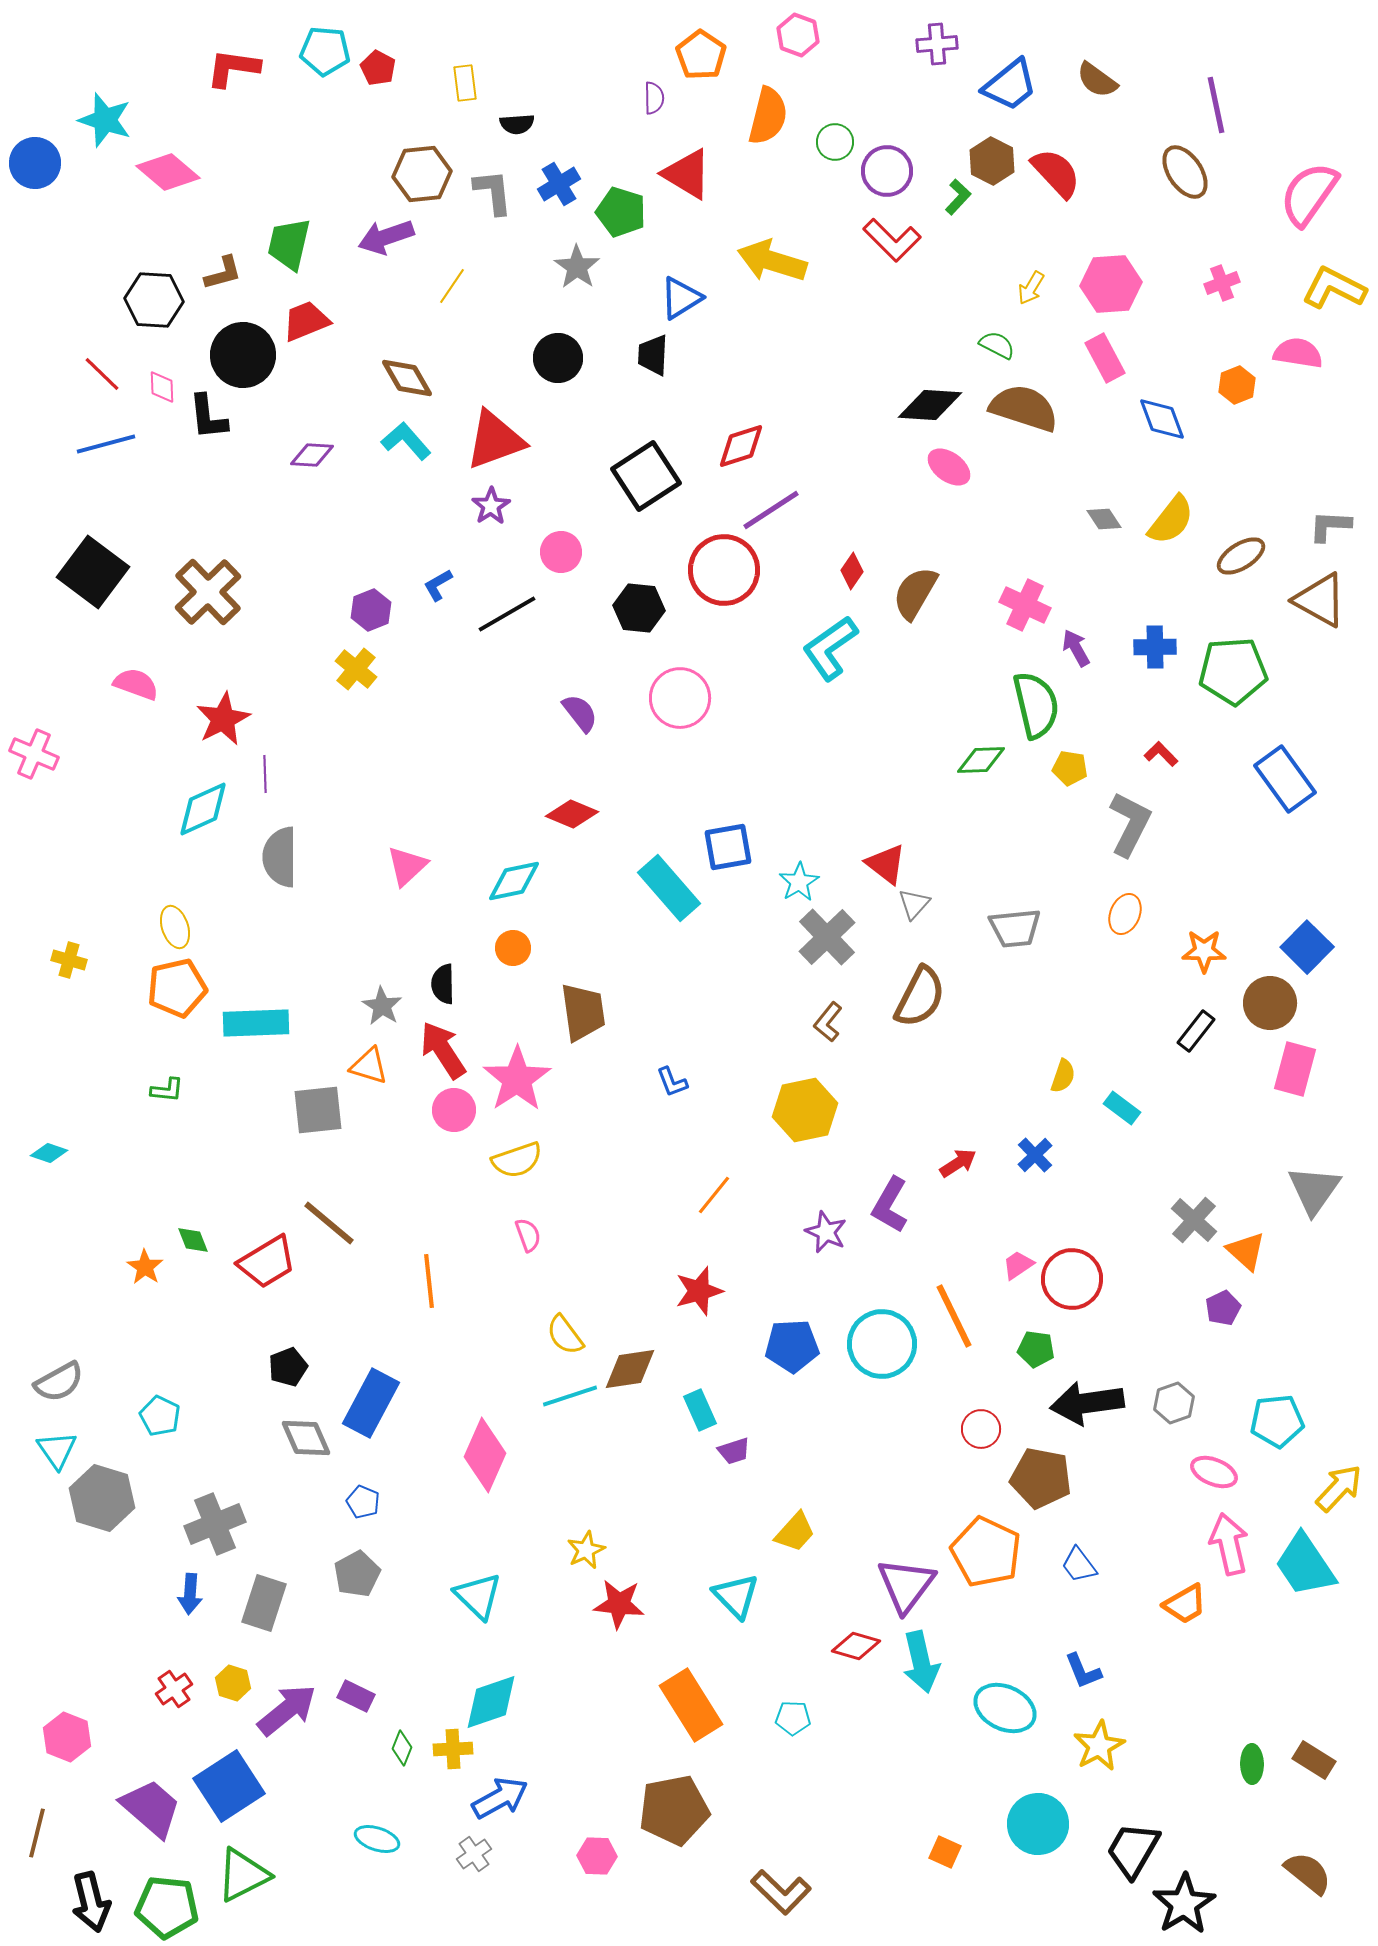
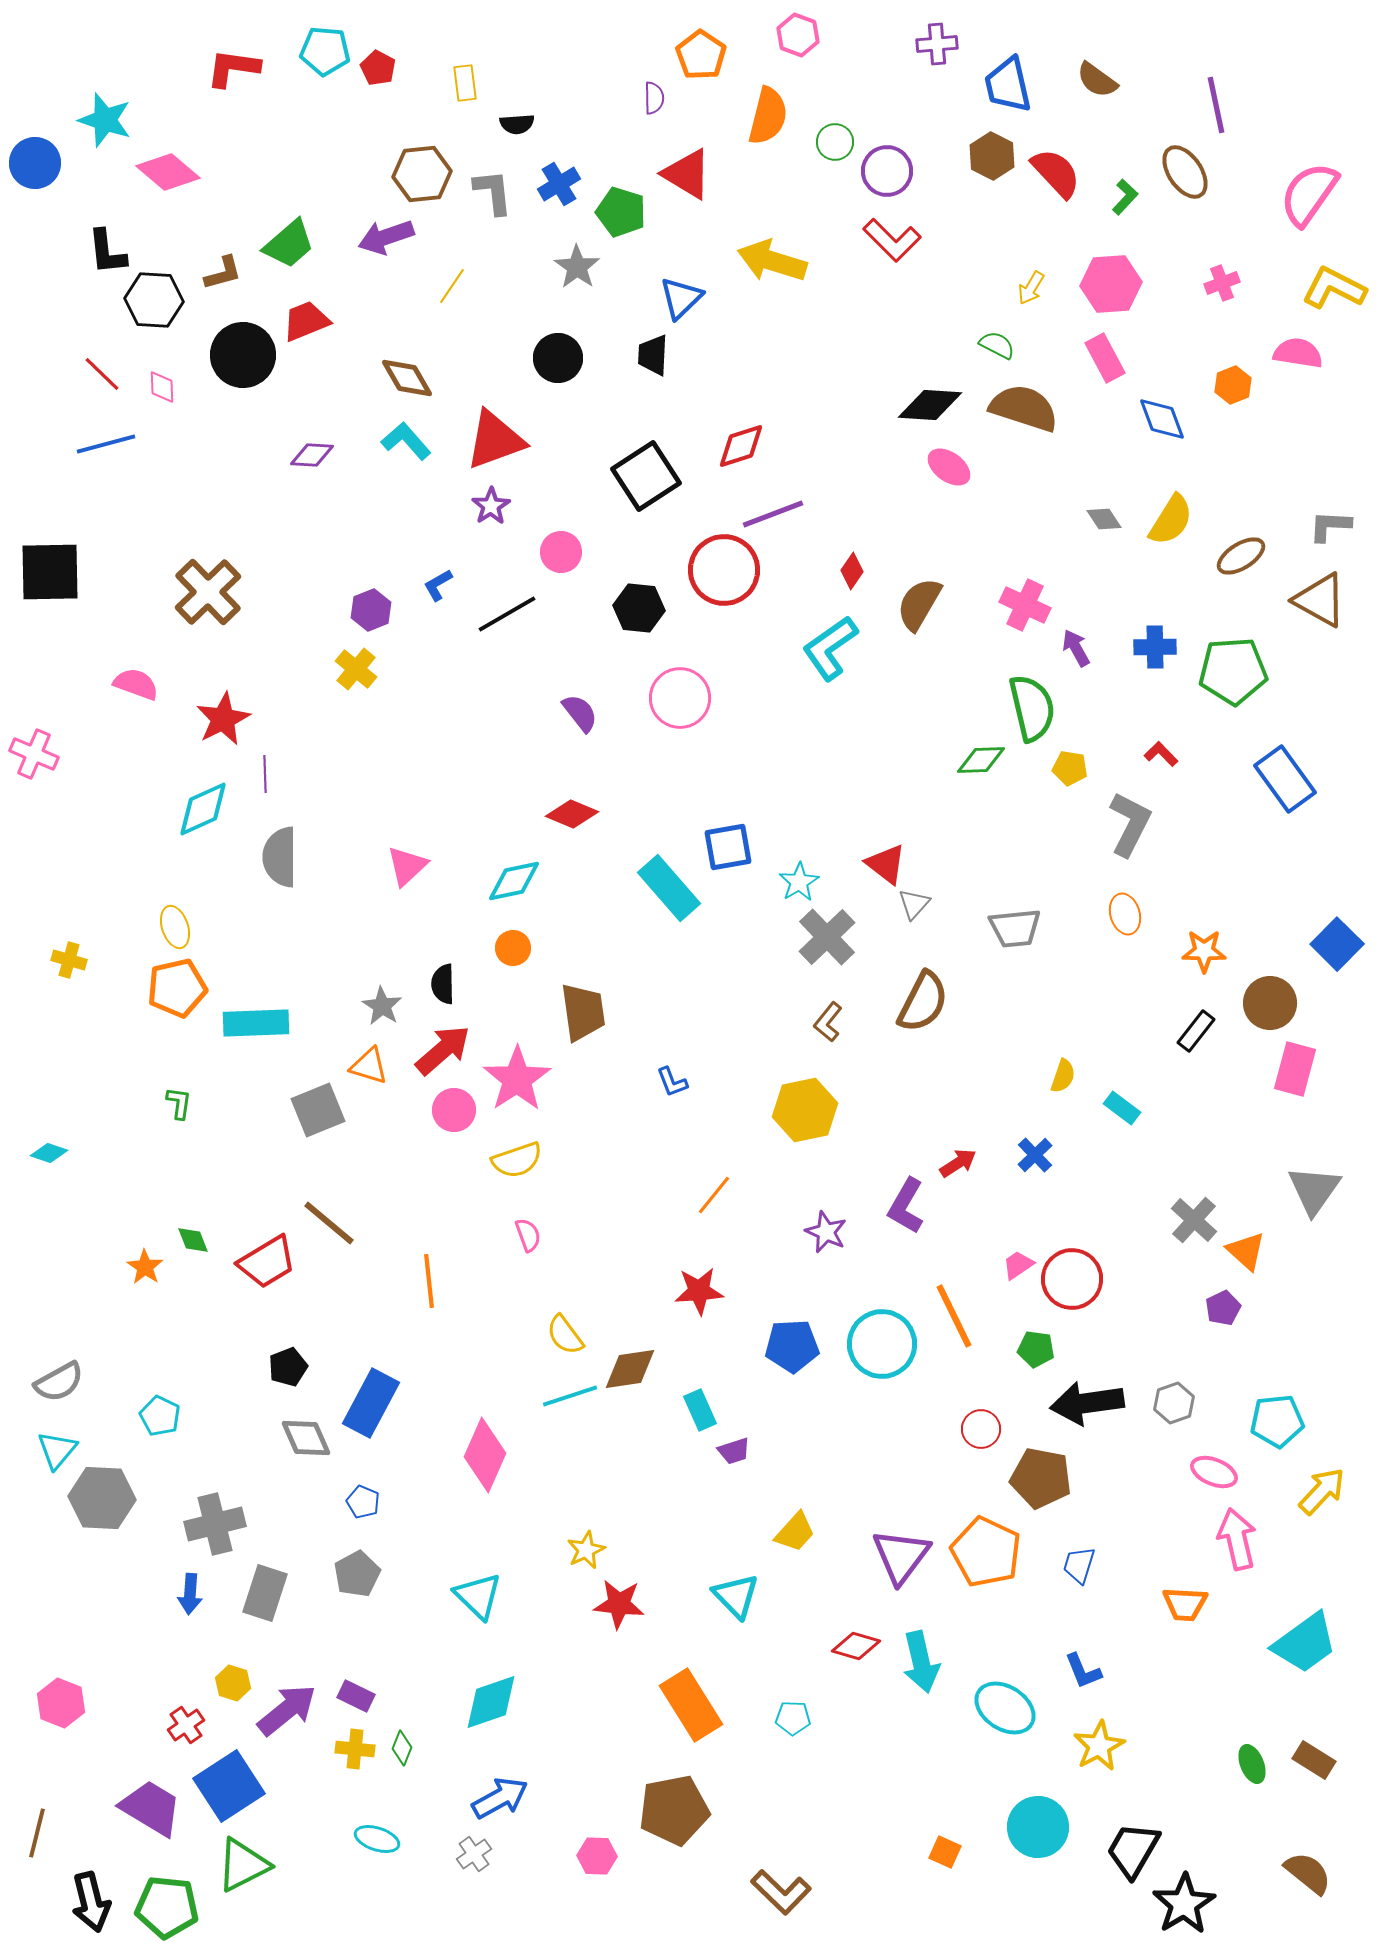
blue trapezoid at (1010, 85): moved 2 px left; rotated 116 degrees clockwise
brown hexagon at (992, 161): moved 5 px up
green L-shape at (958, 197): moved 167 px right
green trapezoid at (289, 244): rotated 144 degrees counterclockwise
blue triangle at (681, 298): rotated 12 degrees counterclockwise
orange hexagon at (1237, 385): moved 4 px left
black L-shape at (208, 417): moved 101 px left, 165 px up
purple line at (771, 510): moved 2 px right, 4 px down; rotated 12 degrees clockwise
yellow semicircle at (1171, 520): rotated 6 degrees counterclockwise
black square at (93, 572): moved 43 px left; rotated 38 degrees counterclockwise
brown semicircle at (915, 593): moved 4 px right, 11 px down
green semicircle at (1036, 705): moved 4 px left, 3 px down
orange ellipse at (1125, 914): rotated 39 degrees counterclockwise
blue square at (1307, 947): moved 30 px right, 3 px up
brown semicircle at (920, 997): moved 3 px right, 5 px down
red arrow at (443, 1050): rotated 82 degrees clockwise
green L-shape at (167, 1090): moved 12 px right, 13 px down; rotated 88 degrees counterclockwise
gray square at (318, 1110): rotated 16 degrees counterclockwise
purple L-shape at (890, 1205): moved 16 px right, 1 px down
red star at (699, 1291): rotated 12 degrees clockwise
cyan triangle at (57, 1450): rotated 15 degrees clockwise
yellow arrow at (1339, 1488): moved 17 px left, 3 px down
gray hexagon at (102, 1498): rotated 14 degrees counterclockwise
gray cross at (215, 1524): rotated 8 degrees clockwise
pink arrow at (1229, 1544): moved 8 px right, 5 px up
blue trapezoid at (1079, 1565): rotated 54 degrees clockwise
cyan trapezoid at (1305, 1565): moved 78 px down; rotated 92 degrees counterclockwise
purple triangle at (906, 1585): moved 5 px left, 29 px up
gray rectangle at (264, 1603): moved 1 px right, 10 px up
orange trapezoid at (1185, 1604): rotated 33 degrees clockwise
red cross at (174, 1689): moved 12 px right, 36 px down
cyan ellipse at (1005, 1708): rotated 8 degrees clockwise
pink hexagon at (67, 1737): moved 6 px left, 34 px up
yellow cross at (453, 1749): moved 98 px left; rotated 9 degrees clockwise
green ellipse at (1252, 1764): rotated 21 degrees counterclockwise
purple trapezoid at (151, 1808): rotated 10 degrees counterclockwise
cyan circle at (1038, 1824): moved 3 px down
green triangle at (243, 1875): moved 10 px up
